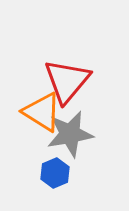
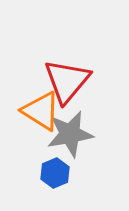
orange triangle: moved 1 px left, 1 px up
